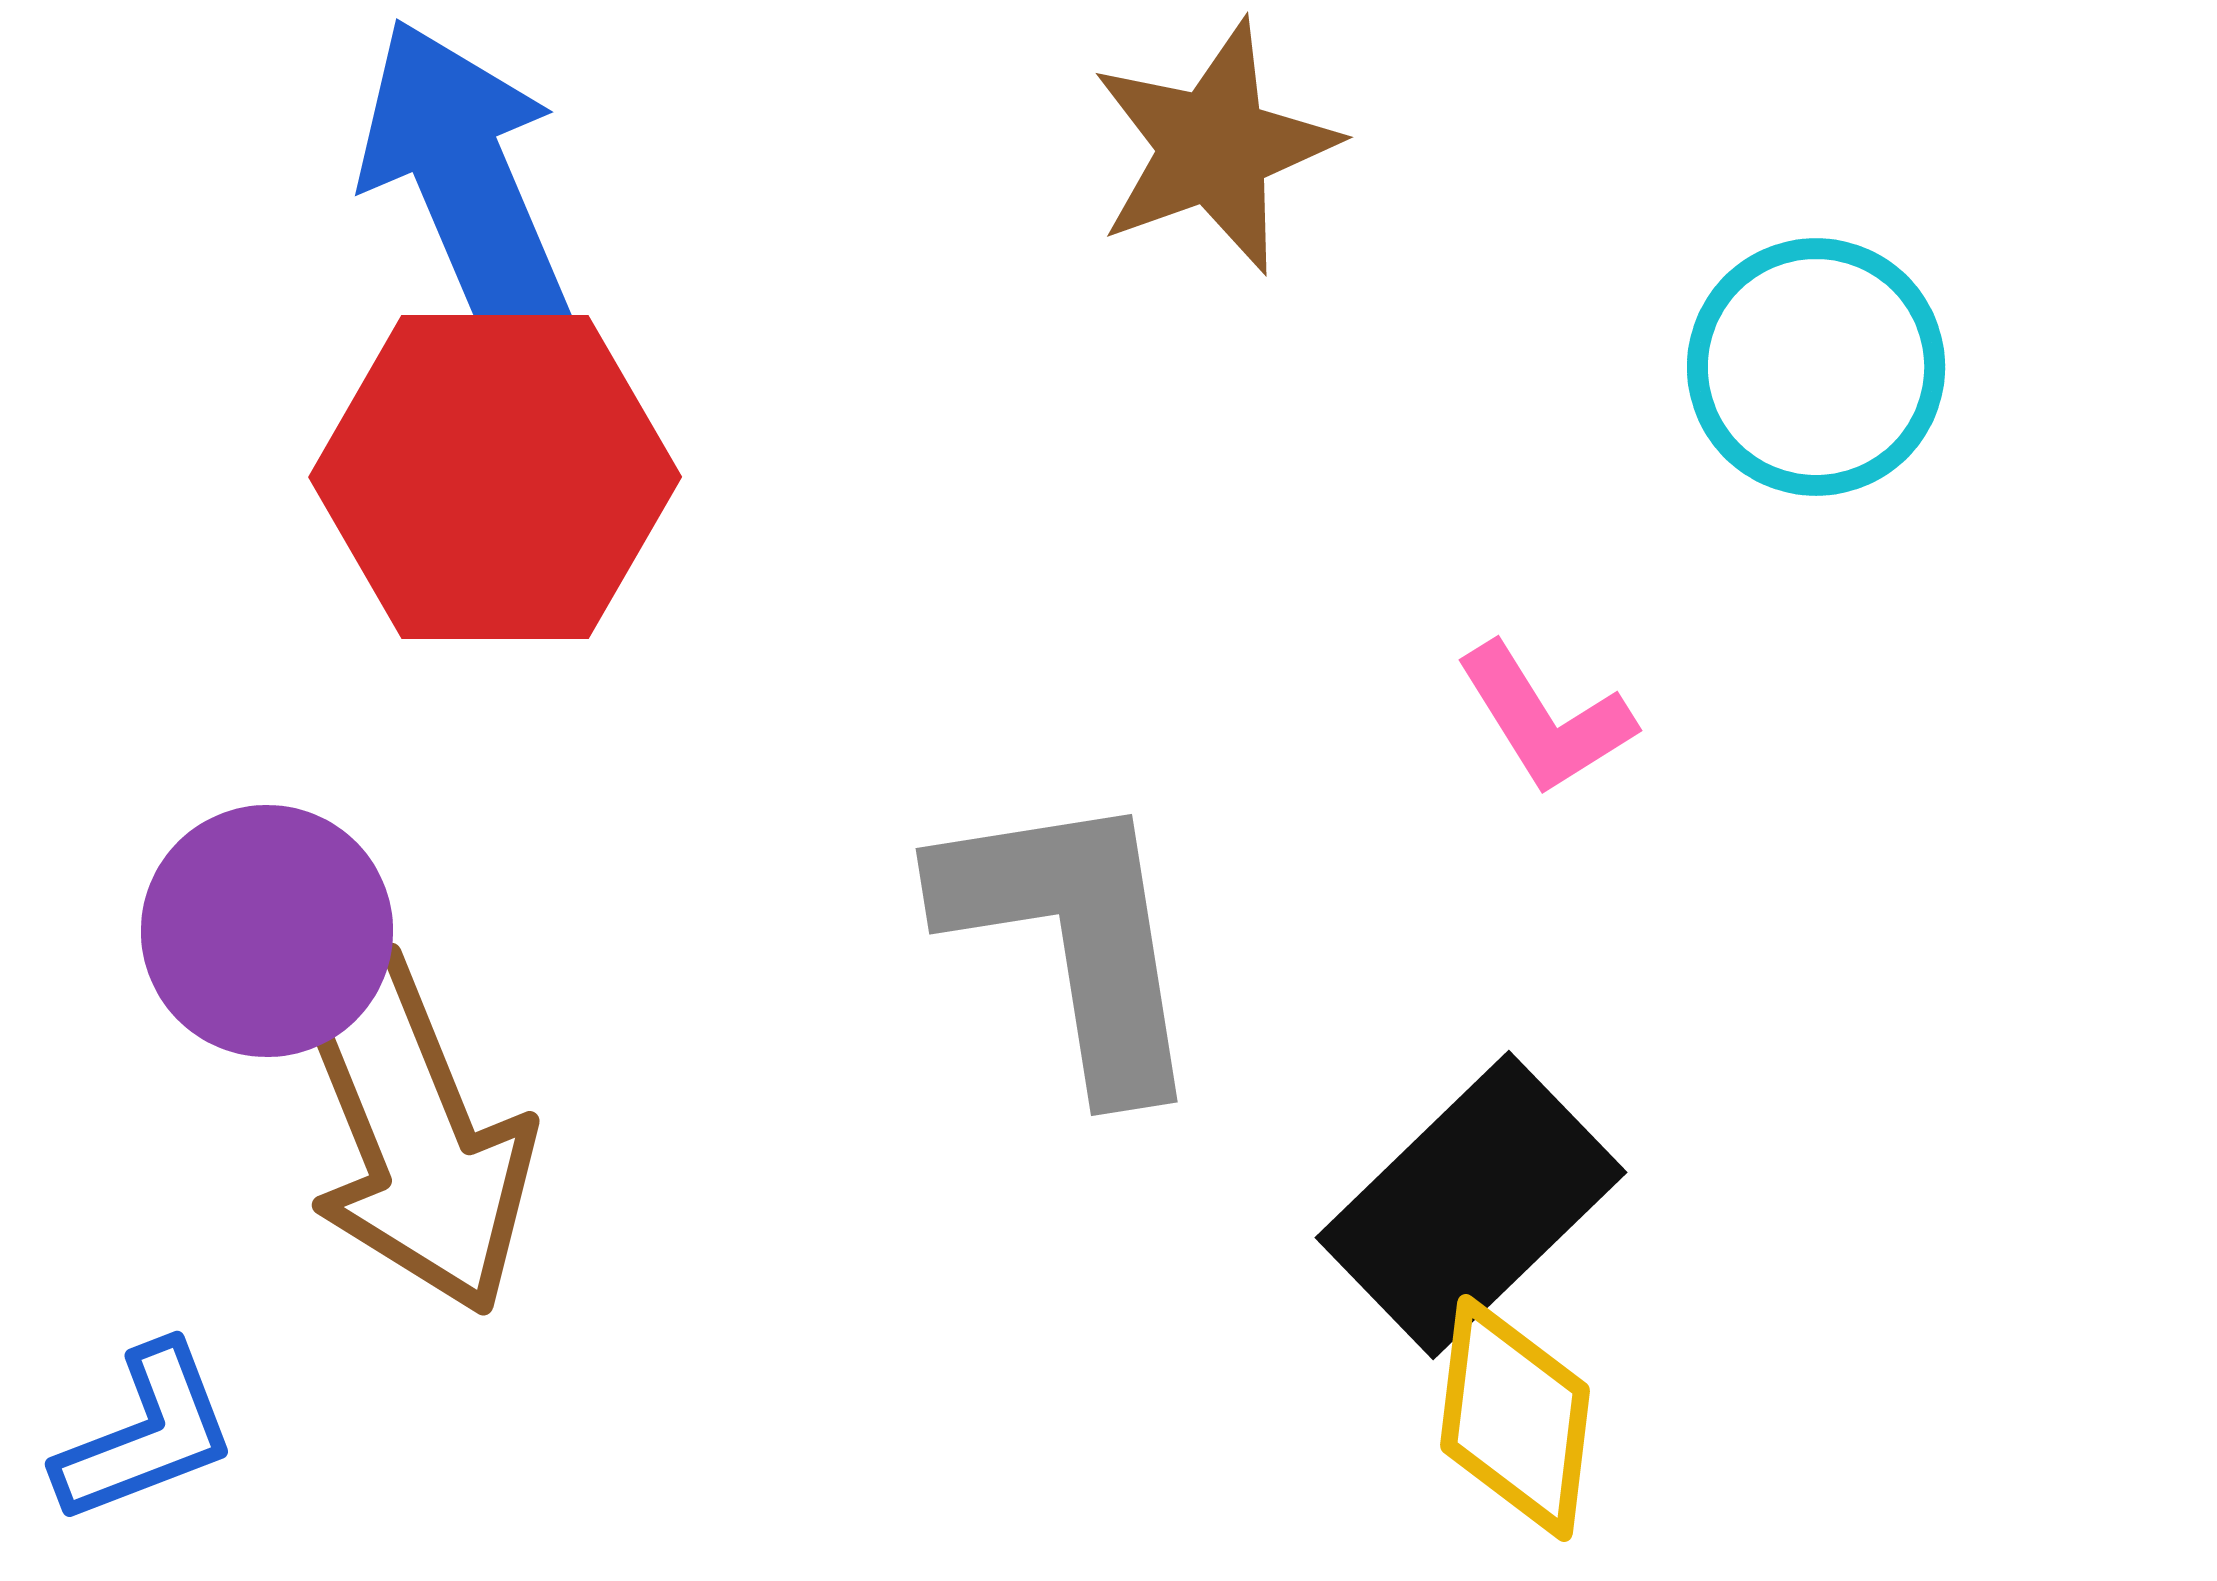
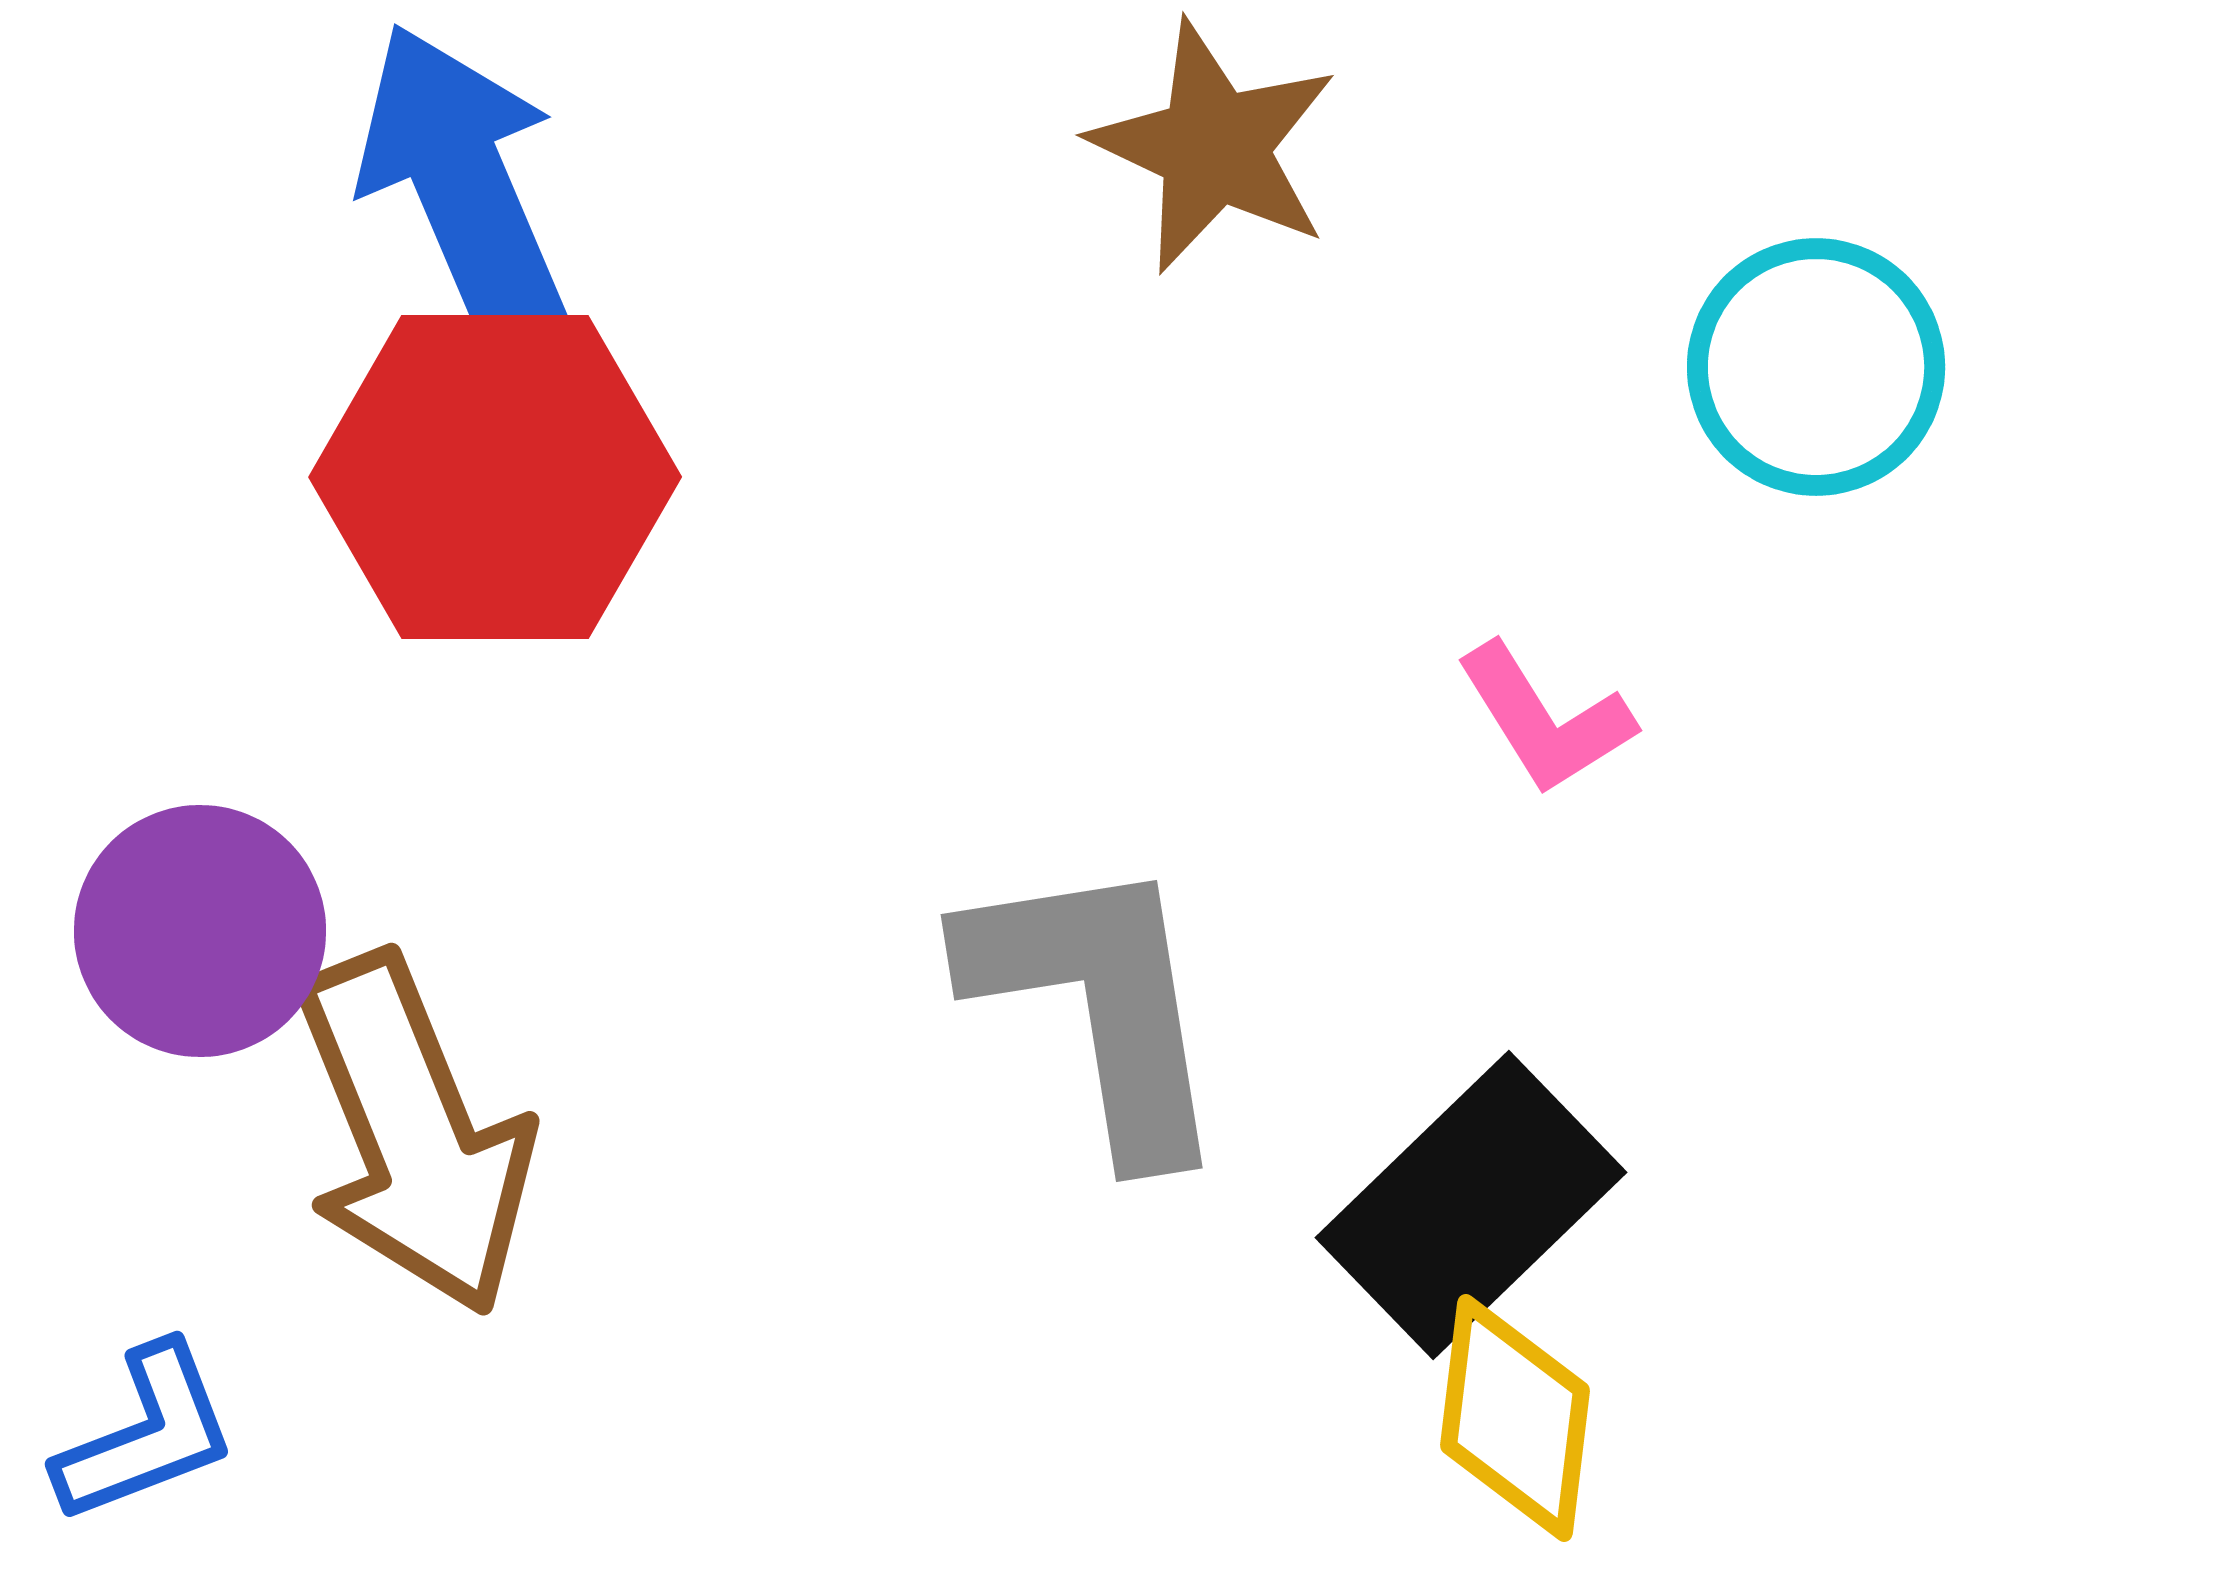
brown star: rotated 27 degrees counterclockwise
blue arrow: moved 2 px left, 5 px down
purple circle: moved 67 px left
gray L-shape: moved 25 px right, 66 px down
